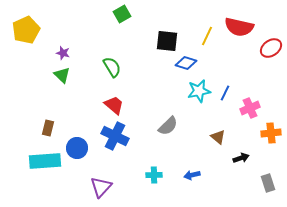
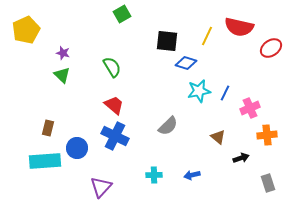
orange cross: moved 4 px left, 2 px down
